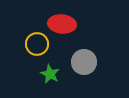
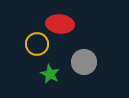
red ellipse: moved 2 px left
